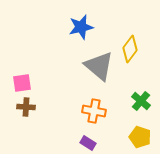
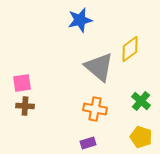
blue star: moved 1 px left, 7 px up
yellow diamond: rotated 16 degrees clockwise
gray triangle: moved 1 px down
brown cross: moved 1 px left, 1 px up
orange cross: moved 1 px right, 2 px up
yellow pentagon: moved 1 px right
purple rectangle: rotated 49 degrees counterclockwise
